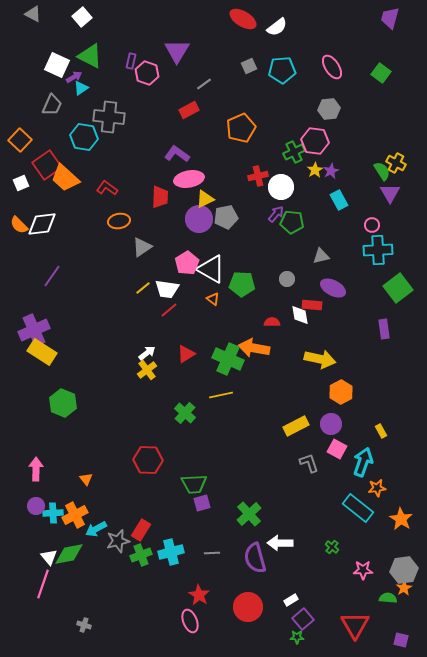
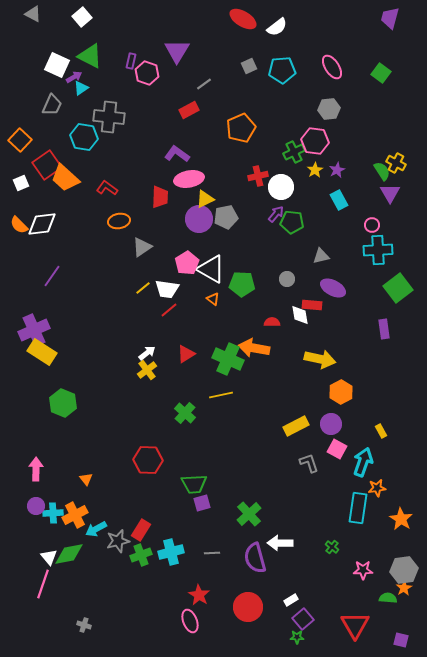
purple star at (331, 171): moved 6 px right, 1 px up
cyan rectangle at (358, 508): rotated 60 degrees clockwise
